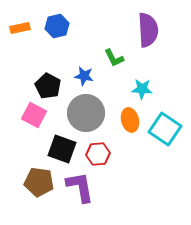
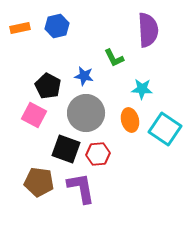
black square: moved 4 px right
purple L-shape: moved 1 px right, 1 px down
